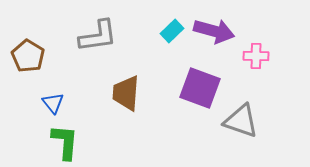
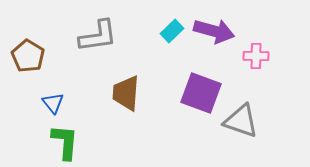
purple square: moved 1 px right, 5 px down
